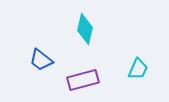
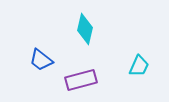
cyan trapezoid: moved 1 px right, 3 px up
purple rectangle: moved 2 px left
